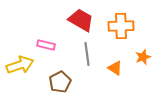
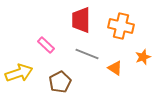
red trapezoid: rotated 120 degrees counterclockwise
orange cross: rotated 15 degrees clockwise
pink rectangle: rotated 30 degrees clockwise
gray line: rotated 60 degrees counterclockwise
yellow arrow: moved 1 px left, 8 px down
